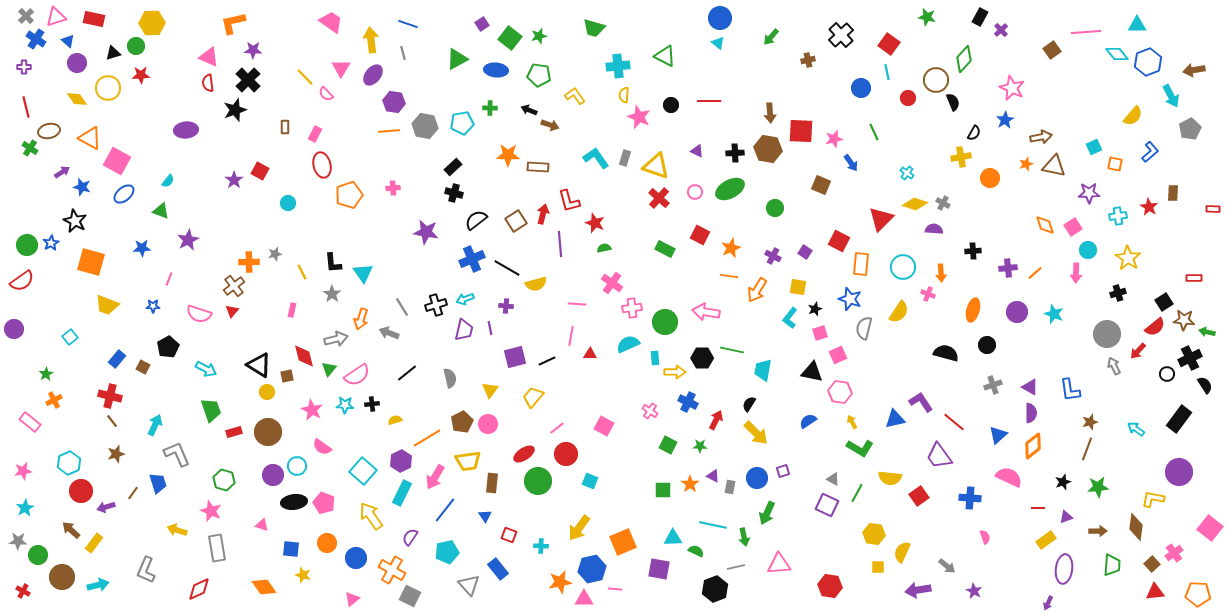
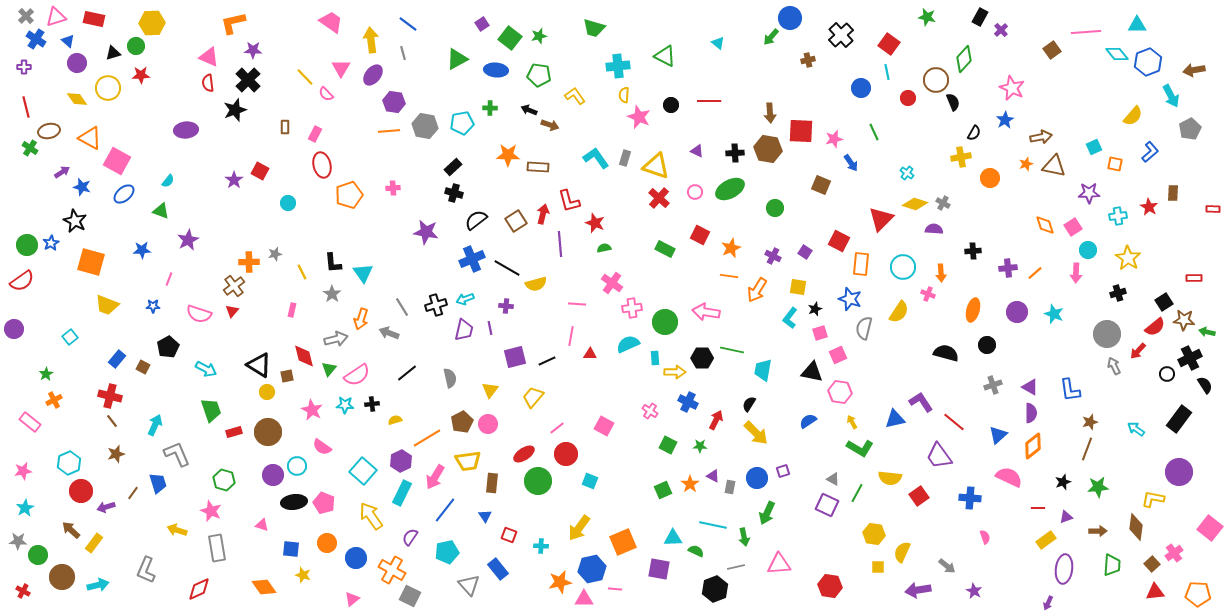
blue circle at (720, 18): moved 70 px right
blue line at (408, 24): rotated 18 degrees clockwise
blue star at (142, 248): moved 2 px down
green square at (663, 490): rotated 24 degrees counterclockwise
